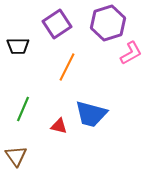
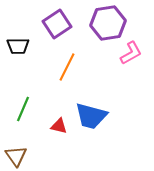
purple hexagon: rotated 8 degrees clockwise
blue trapezoid: moved 2 px down
